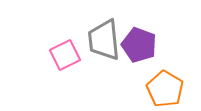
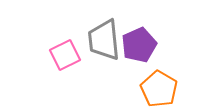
purple pentagon: rotated 28 degrees clockwise
orange pentagon: moved 6 px left
